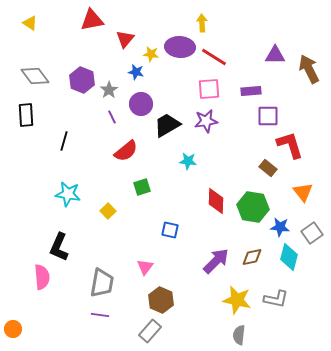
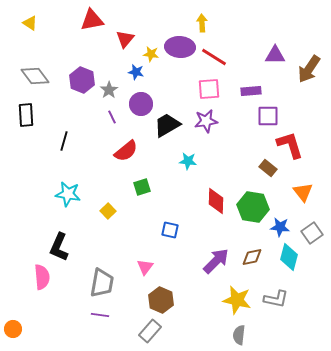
brown arrow at (309, 69): rotated 120 degrees counterclockwise
